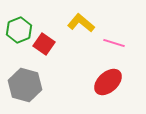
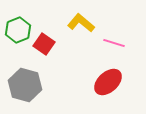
green hexagon: moved 1 px left
